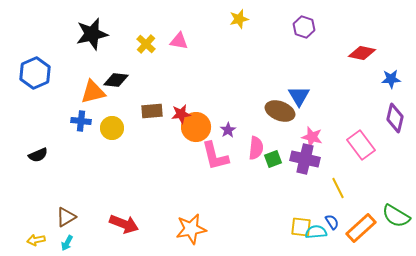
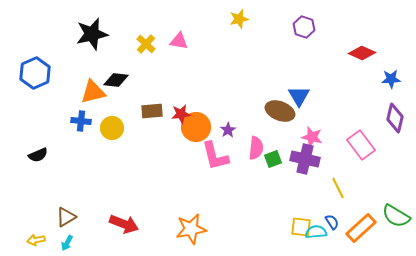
red diamond: rotated 12 degrees clockwise
